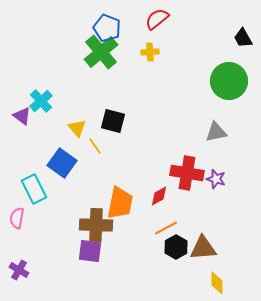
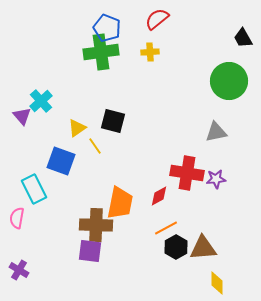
green cross: rotated 32 degrees clockwise
purple triangle: rotated 12 degrees clockwise
yellow triangle: rotated 36 degrees clockwise
blue square: moved 1 px left, 2 px up; rotated 16 degrees counterclockwise
purple star: rotated 24 degrees counterclockwise
